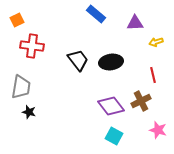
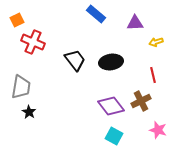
red cross: moved 1 px right, 4 px up; rotated 15 degrees clockwise
black trapezoid: moved 3 px left
black star: rotated 16 degrees clockwise
